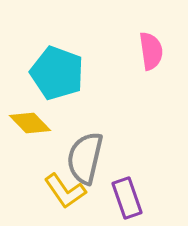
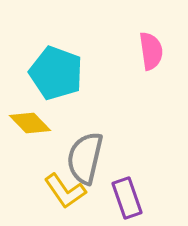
cyan pentagon: moved 1 px left
